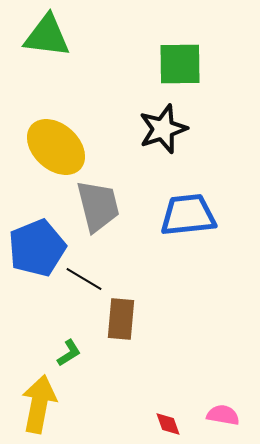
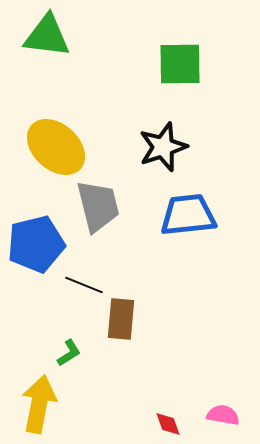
black star: moved 18 px down
blue pentagon: moved 1 px left, 4 px up; rotated 8 degrees clockwise
black line: moved 6 px down; rotated 9 degrees counterclockwise
